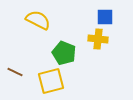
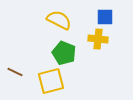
yellow semicircle: moved 21 px right
